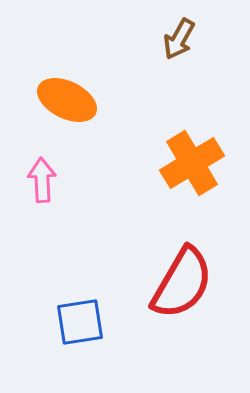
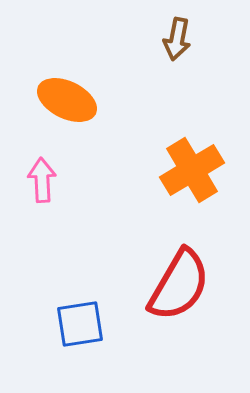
brown arrow: moved 2 px left; rotated 18 degrees counterclockwise
orange cross: moved 7 px down
red semicircle: moved 3 px left, 2 px down
blue square: moved 2 px down
